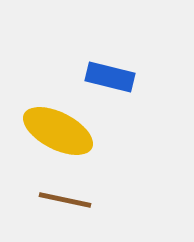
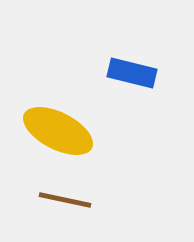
blue rectangle: moved 22 px right, 4 px up
